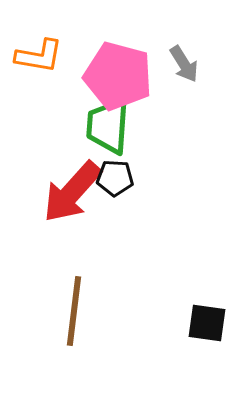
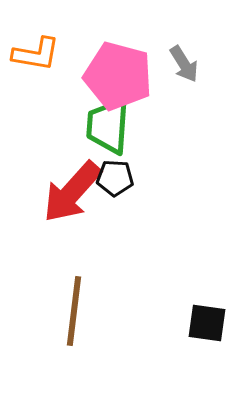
orange L-shape: moved 3 px left, 2 px up
